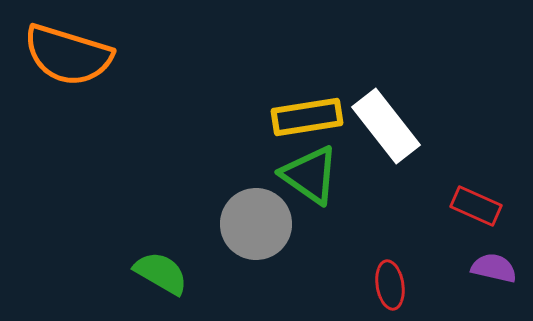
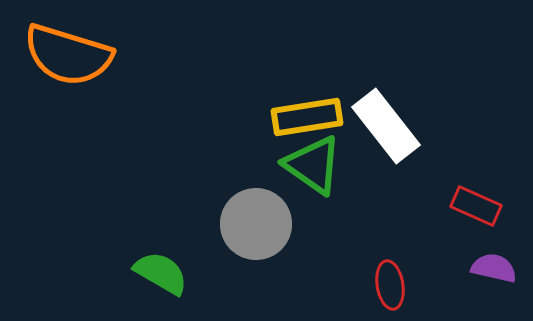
green triangle: moved 3 px right, 10 px up
